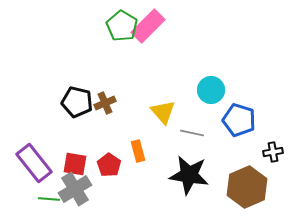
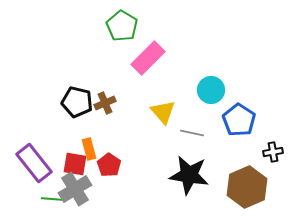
pink rectangle: moved 32 px down
blue pentagon: rotated 16 degrees clockwise
orange rectangle: moved 49 px left, 2 px up
green line: moved 3 px right
